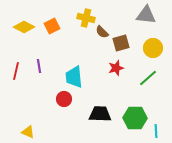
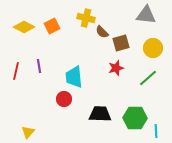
yellow triangle: rotated 48 degrees clockwise
